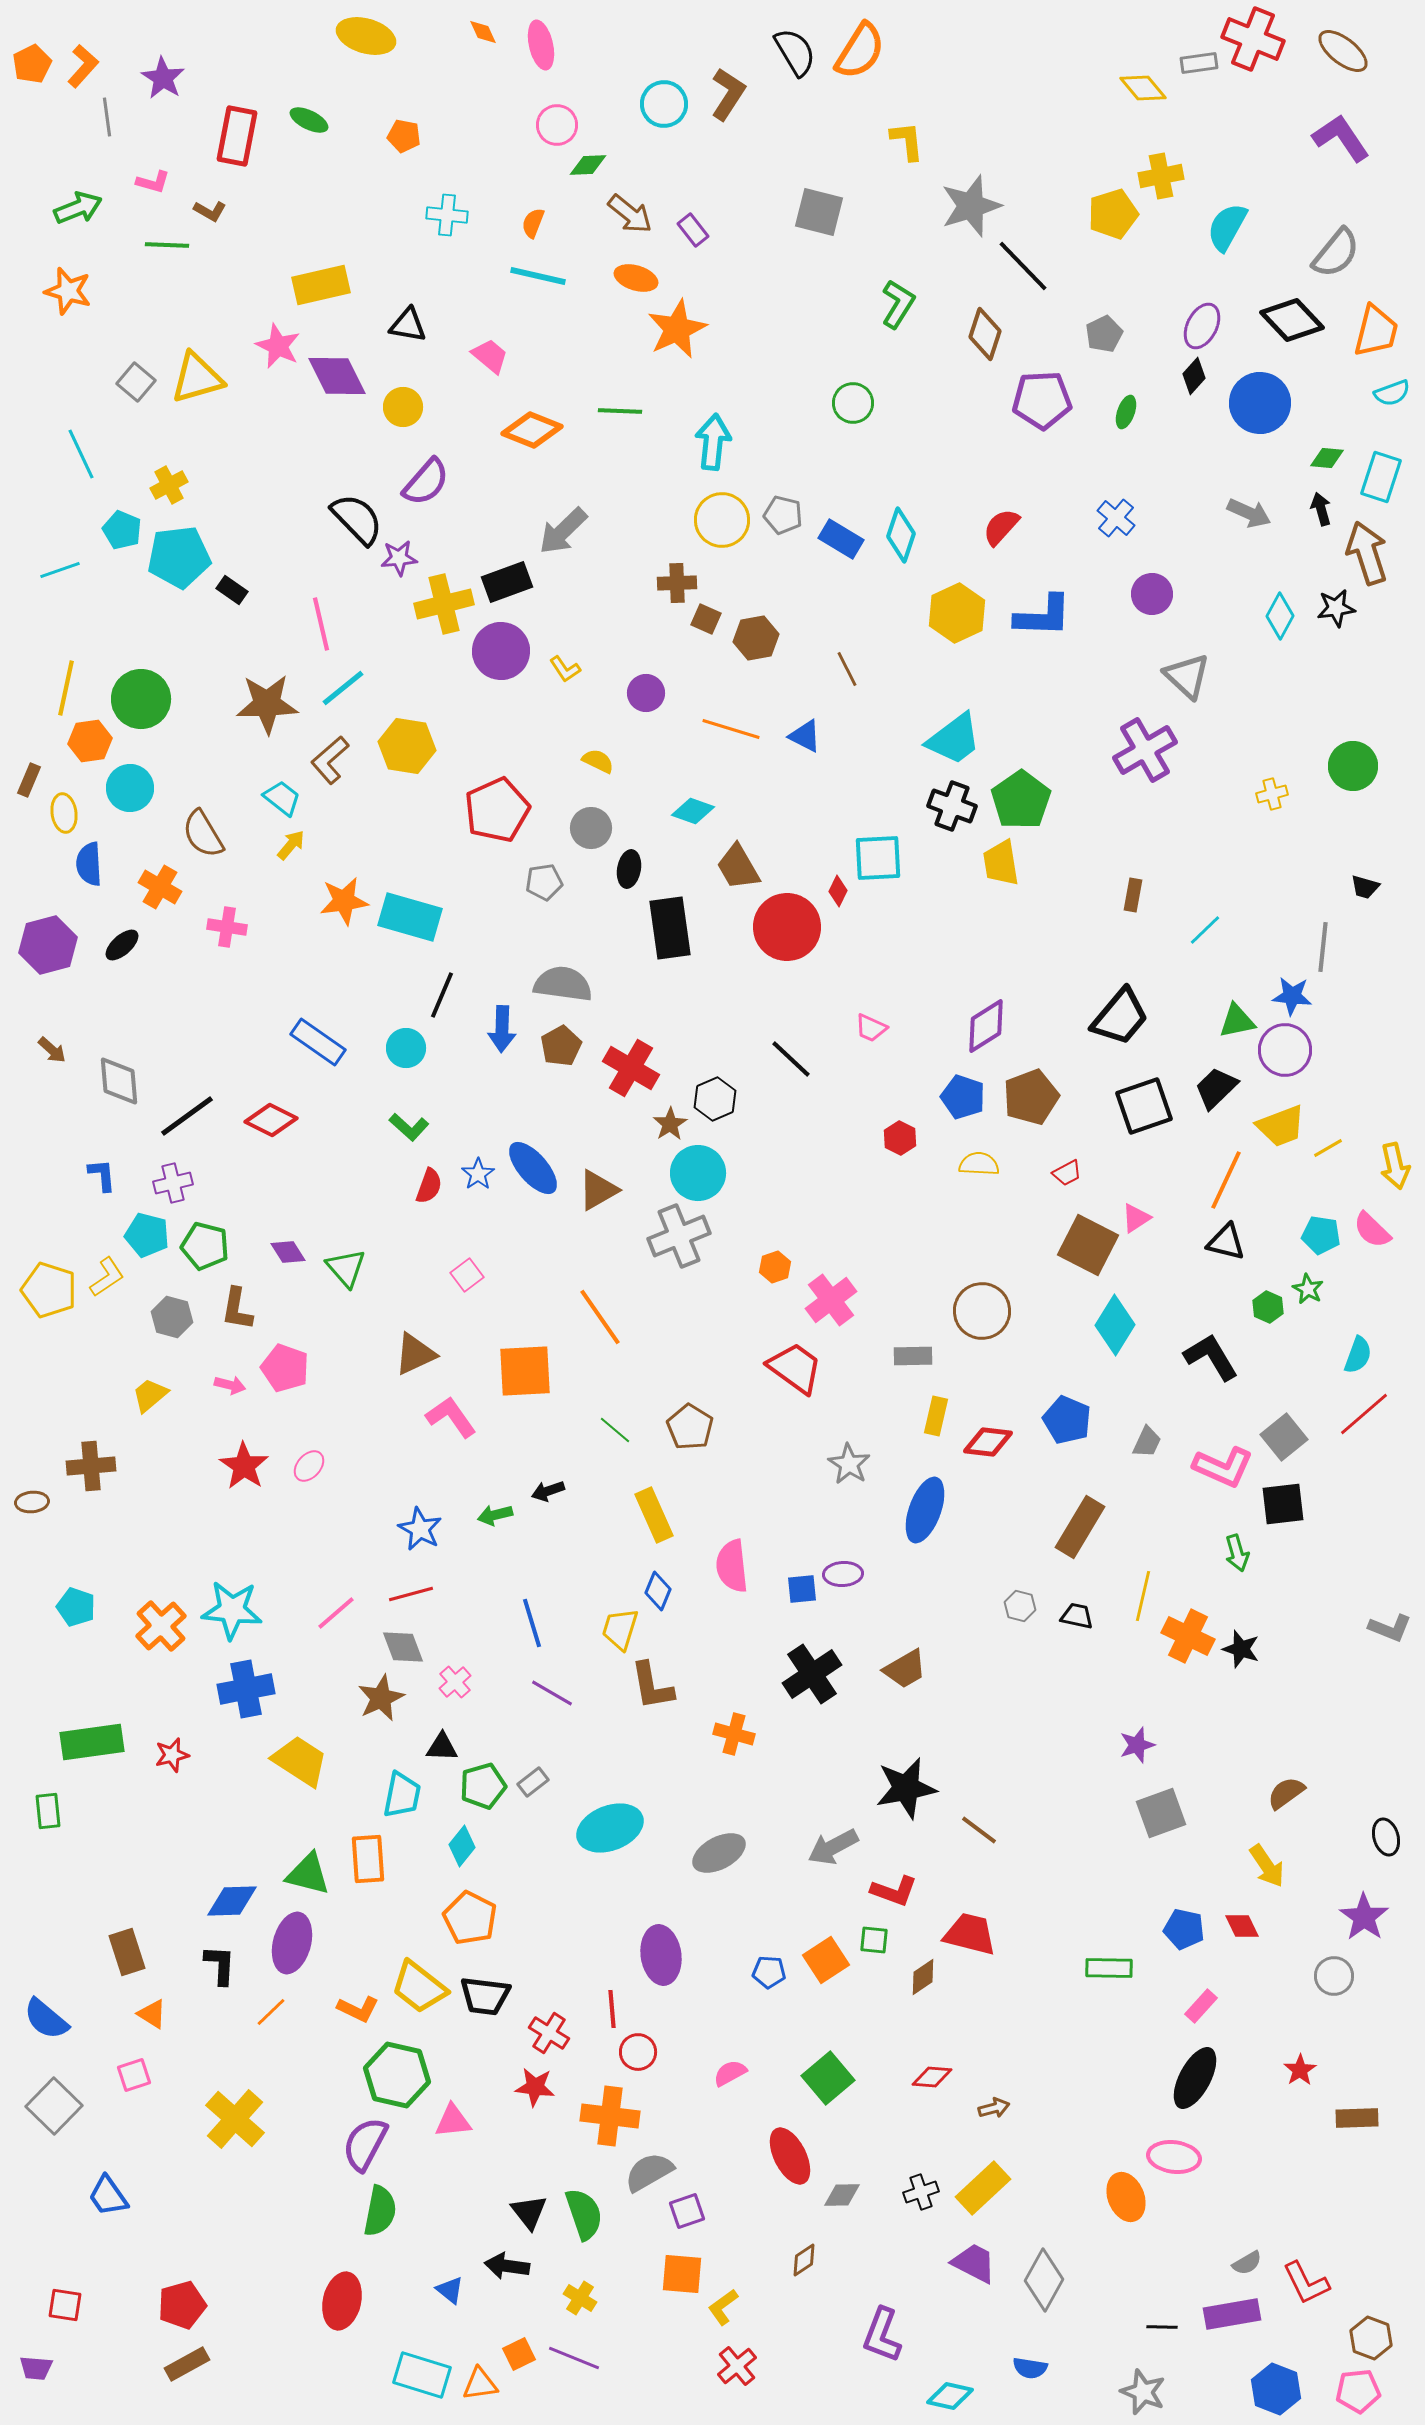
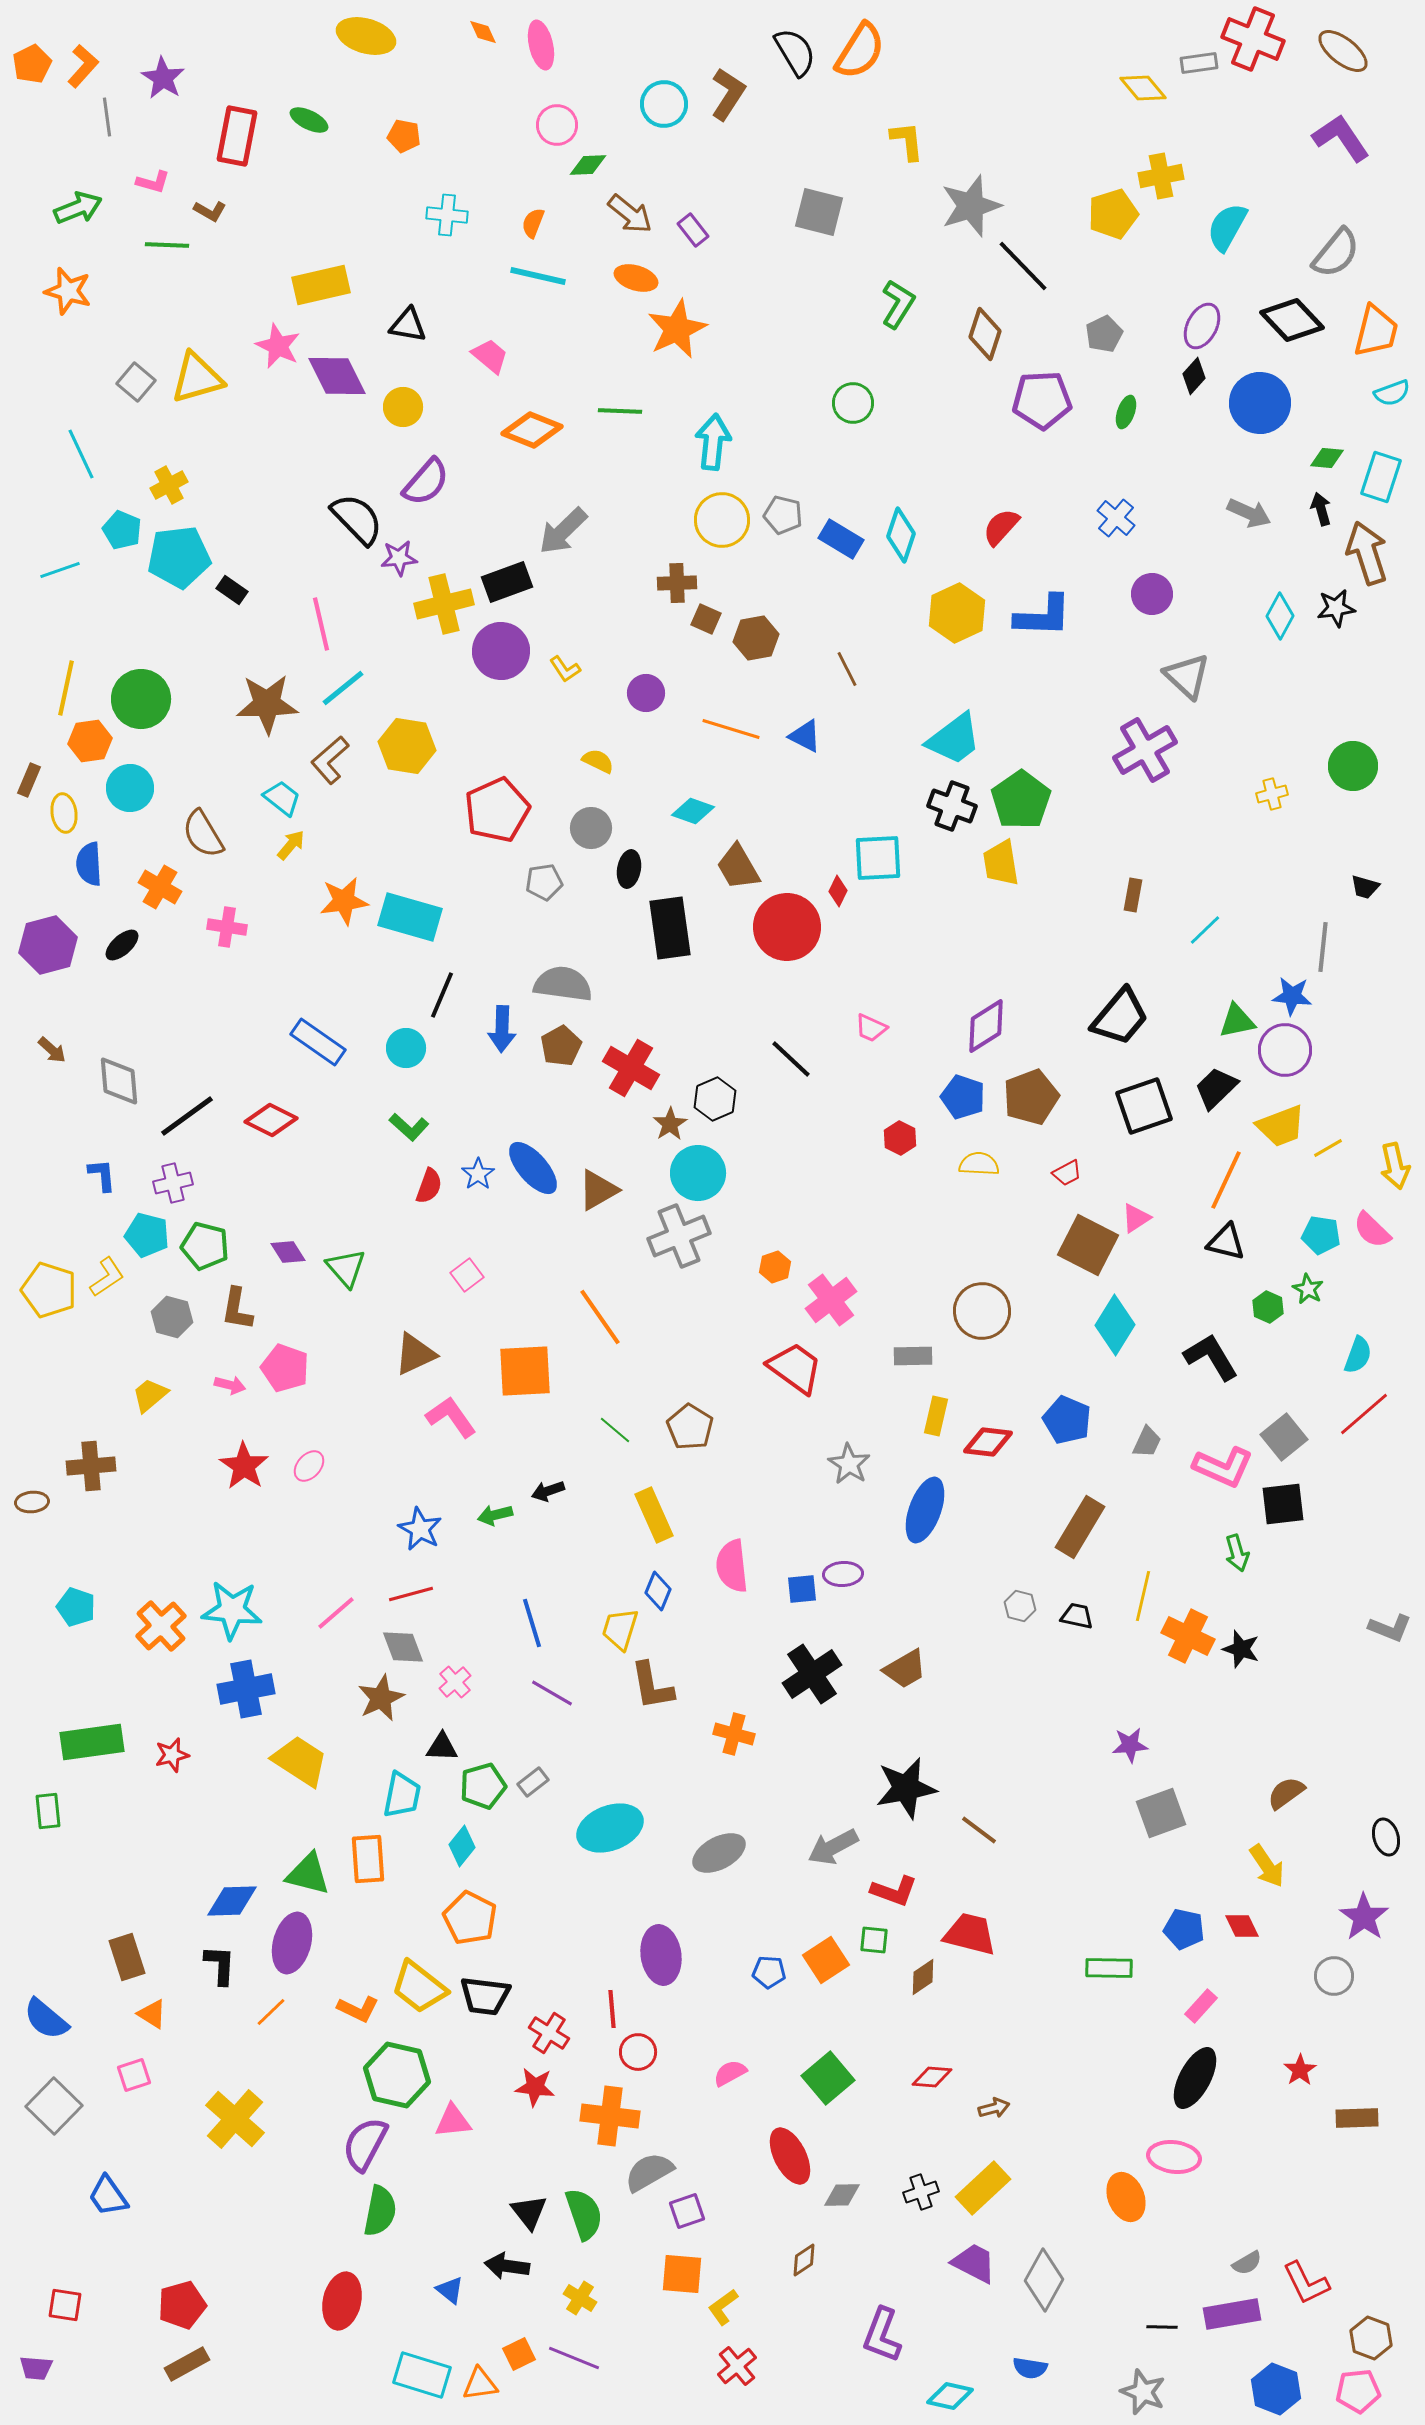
purple star at (1137, 1745): moved 7 px left; rotated 12 degrees clockwise
brown rectangle at (127, 1952): moved 5 px down
